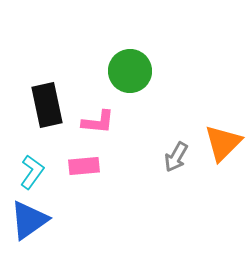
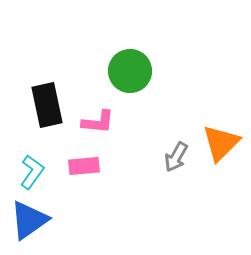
orange triangle: moved 2 px left
